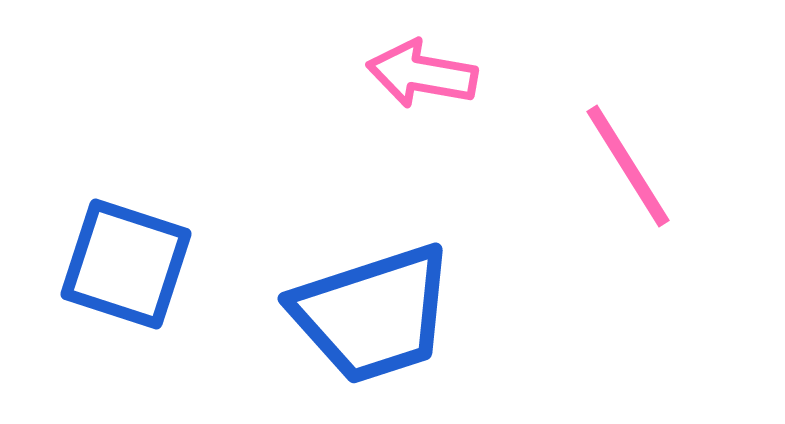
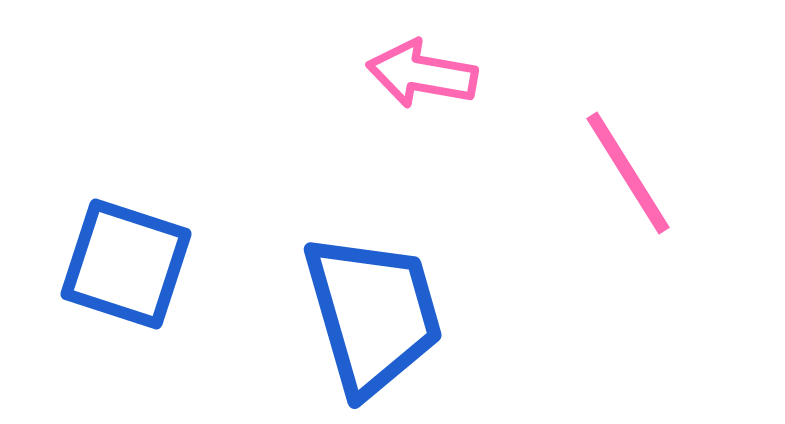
pink line: moved 7 px down
blue trapezoid: rotated 88 degrees counterclockwise
